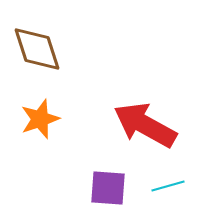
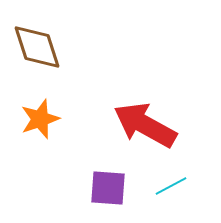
brown diamond: moved 2 px up
cyan line: moved 3 px right; rotated 12 degrees counterclockwise
